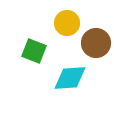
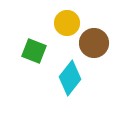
brown circle: moved 2 px left
cyan diamond: rotated 48 degrees counterclockwise
